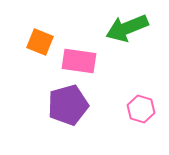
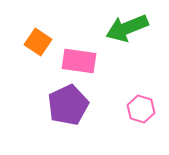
orange square: moved 2 px left; rotated 12 degrees clockwise
purple pentagon: rotated 9 degrees counterclockwise
